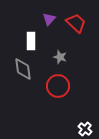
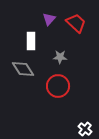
gray star: rotated 16 degrees counterclockwise
gray diamond: rotated 25 degrees counterclockwise
